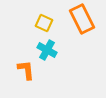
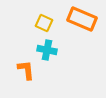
orange rectangle: rotated 40 degrees counterclockwise
cyan cross: rotated 18 degrees counterclockwise
